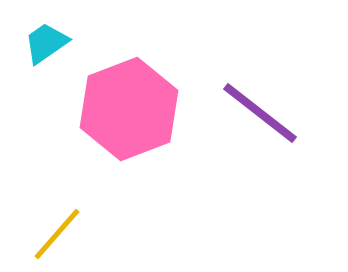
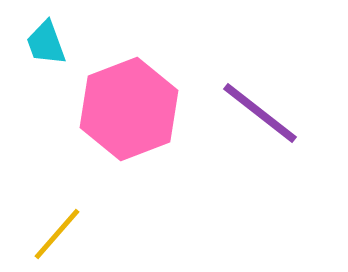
cyan trapezoid: rotated 75 degrees counterclockwise
